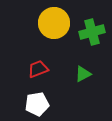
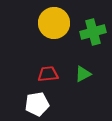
green cross: moved 1 px right
red trapezoid: moved 10 px right, 5 px down; rotated 15 degrees clockwise
